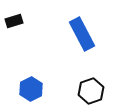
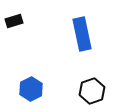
blue rectangle: rotated 16 degrees clockwise
black hexagon: moved 1 px right
